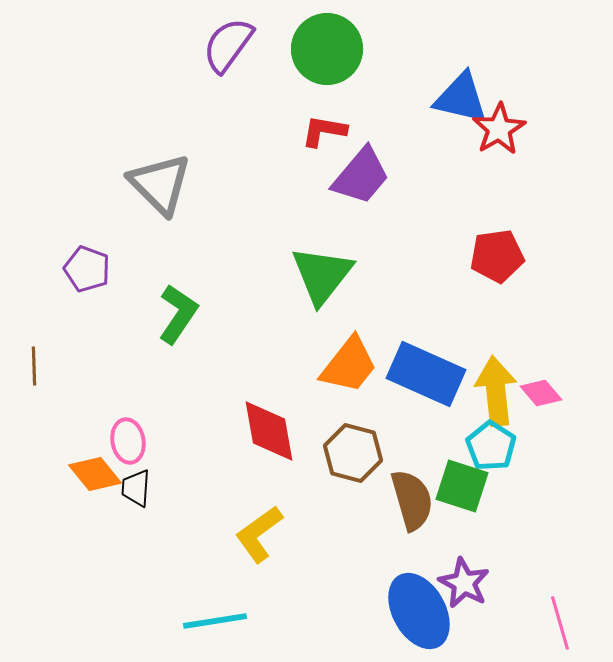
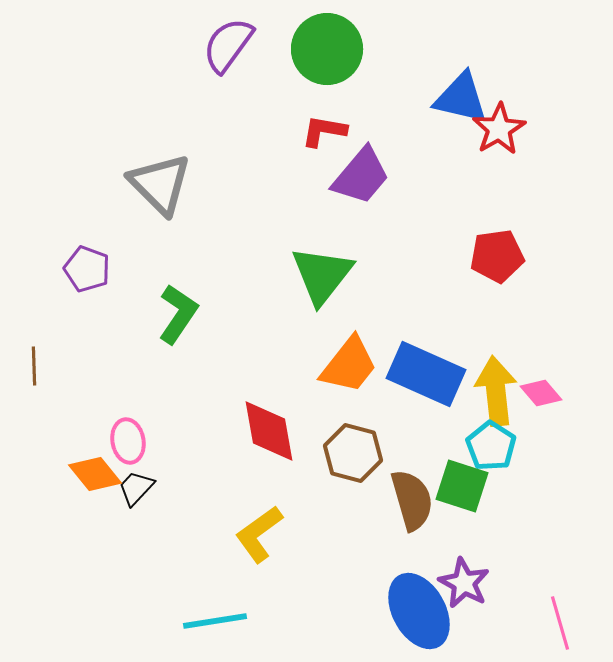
black trapezoid: rotated 39 degrees clockwise
